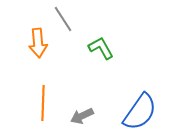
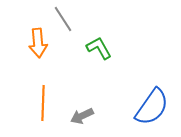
green L-shape: moved 2 px left
blue semicircle: moved 12 px right, 5 px up
